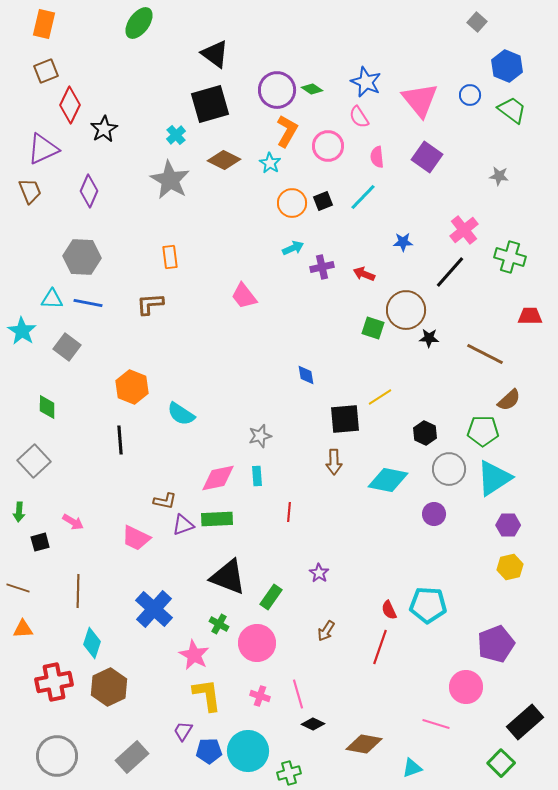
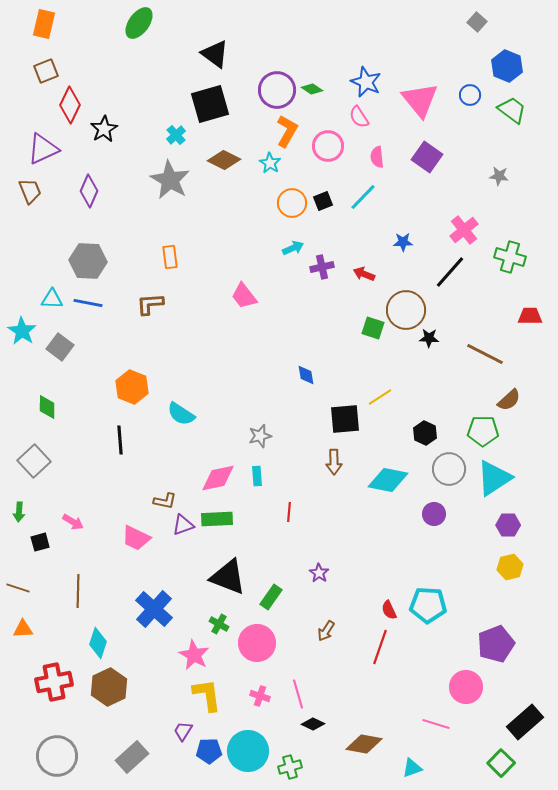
gray hexagon at (82, 257): moved 6 px right, 4 px down
gray square at (67, 347): moved 7 px left
cyan diamond at (92, 643): moved 6 px right
green cross at (289, 773): moved 1 px right, 6 px up
